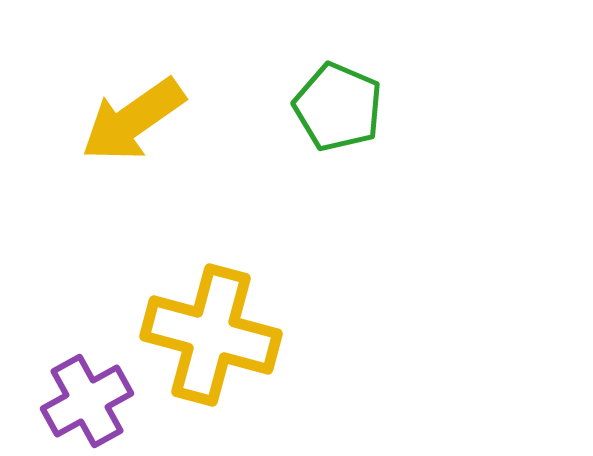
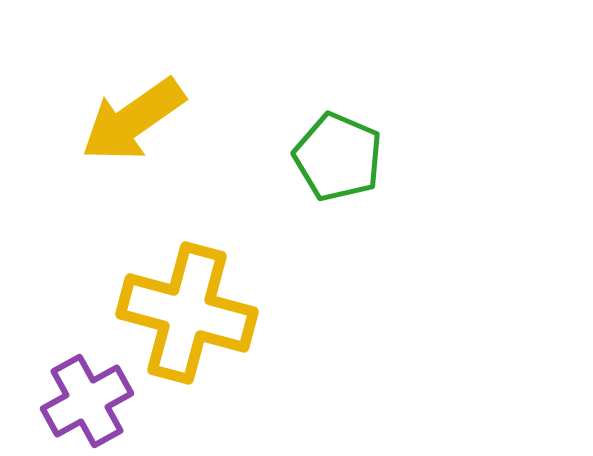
green pentagon: moved 50 px down
yellow cross: moved 24 px left, 22 px up
